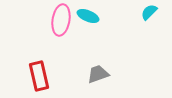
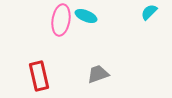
cyan ellipse: moved 2 px left
